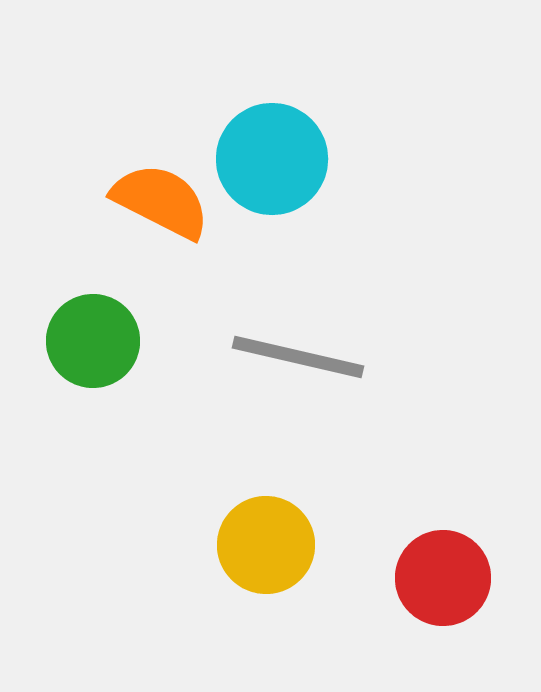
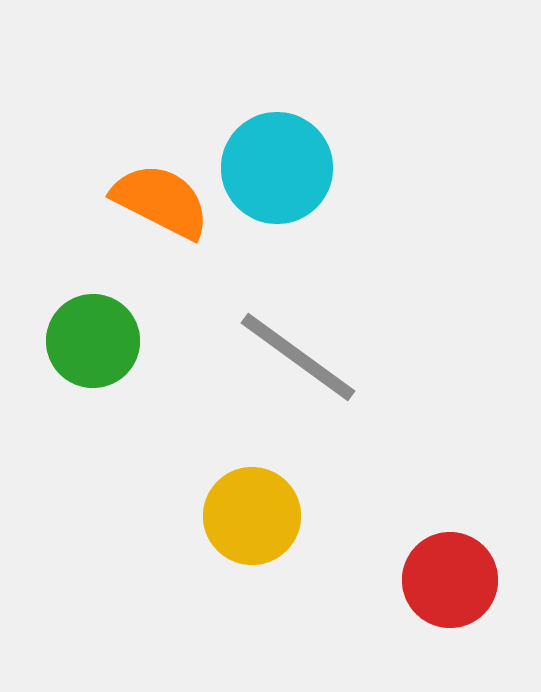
cyan circle: moved 5 px right, 9 px down
gray line: rotated 23 degrees clockwise
yellow circle: moved 14 px left, 29 px up
red circle: moved 7 px right, 2 px down
